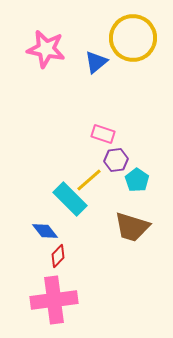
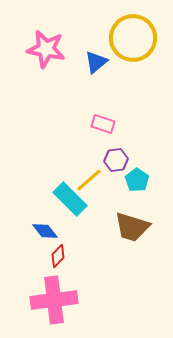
pink rectangle: moved 10 px up
